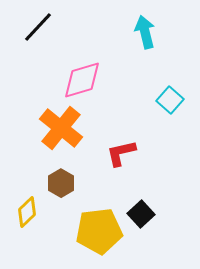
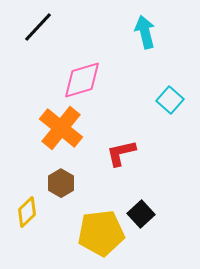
yellow pentagon: moved 2 px right, 2 px down
